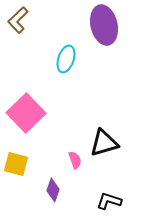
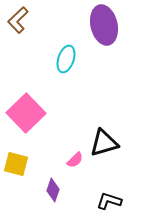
pink semicircle: rotated 66 degrees clockwise
